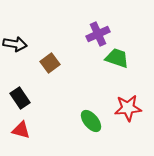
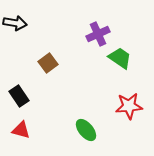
black arrow: moved 21 px up
green trapezoid: moved 3 px right; rotated 15 degrees clockwise
brown square: moved 2 px left
black rectangle: moved 1 px left, 2 px up
red star: moved 1 px right, 2 px up
green ellipse: moved 5 px left, 9 px down
